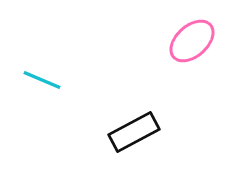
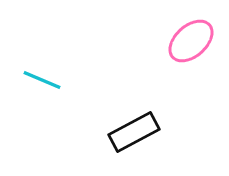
pink ellipse: moved 1 px left
